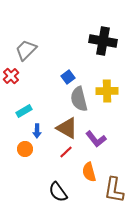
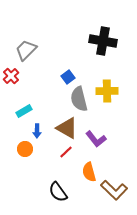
brown L-shape: rotated 56 degrees counterclockwise
